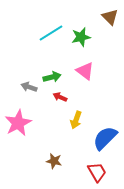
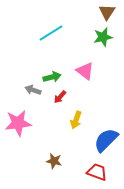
brown triangle: moved 3 px left, 5 px up; rotated 18 degrees clockwise
green star: moved 22 px right
gray arrow: moved 4 px right, 3 px down
red arrow: rotated 72 degrees counterclockwise
pink star: rotated 20 degrees clockwise
blue semicircle: moved 1 px right, 2 px down
red trapezoid: rotated 40 degrees counterclockwise
